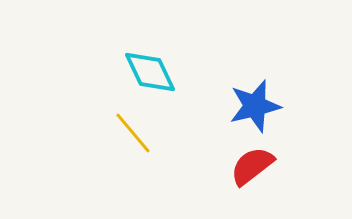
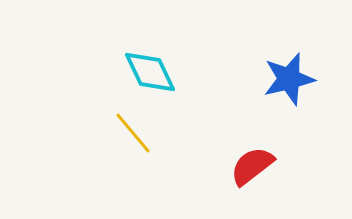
blue star: moved 34 px right, 27 px up
